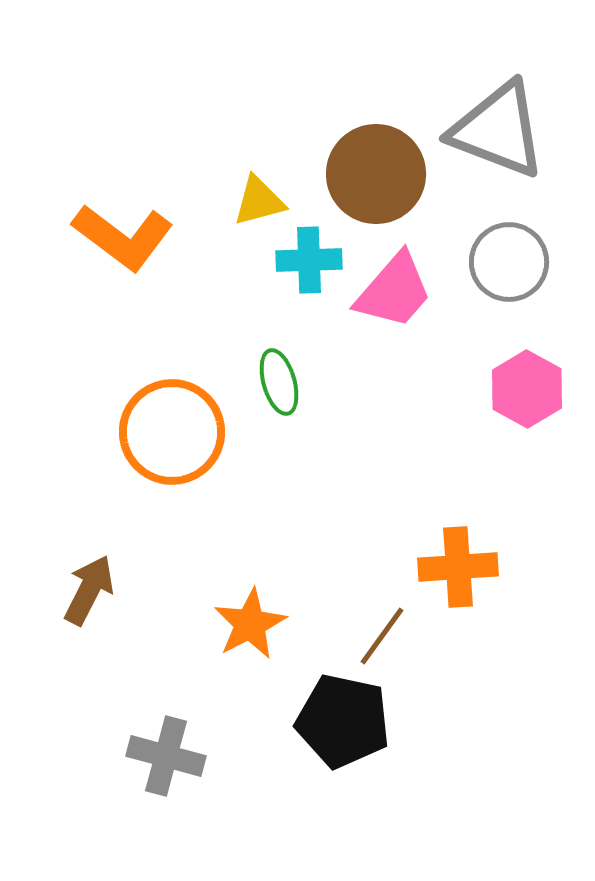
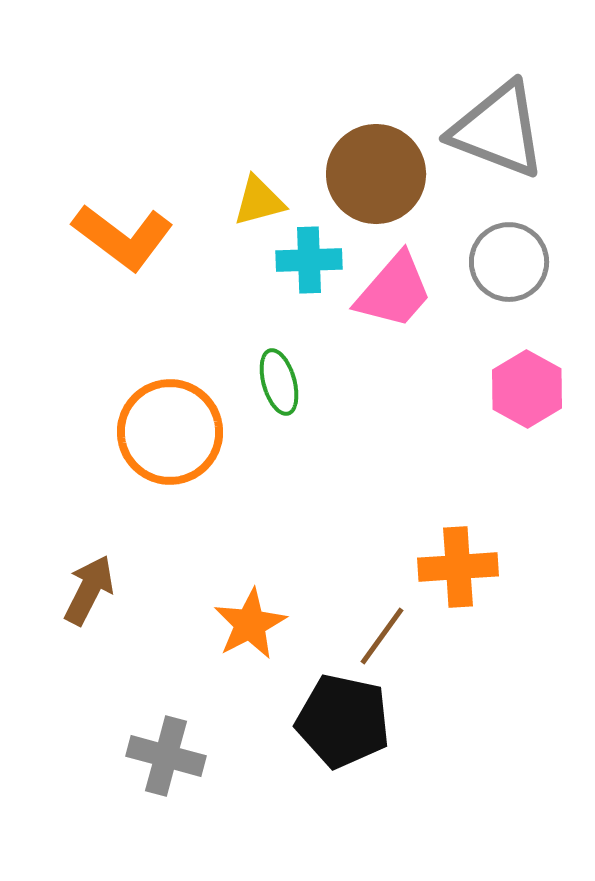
orange circle: moved 2 px left
